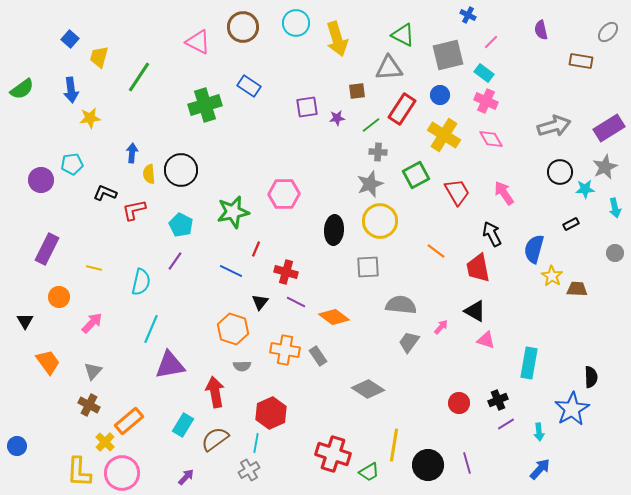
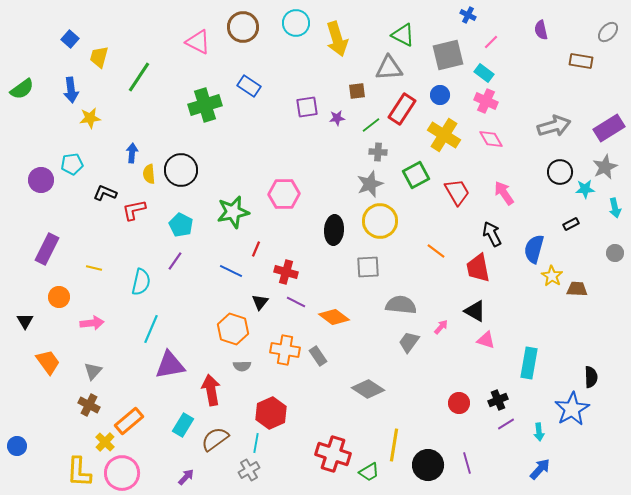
pink arrow at (92, 323): rotated 40 degrees clockwise
red arrow at (215, 392): moved 4 px left, 2 px up
